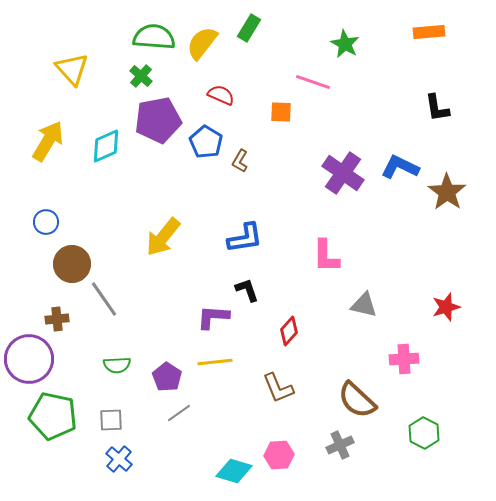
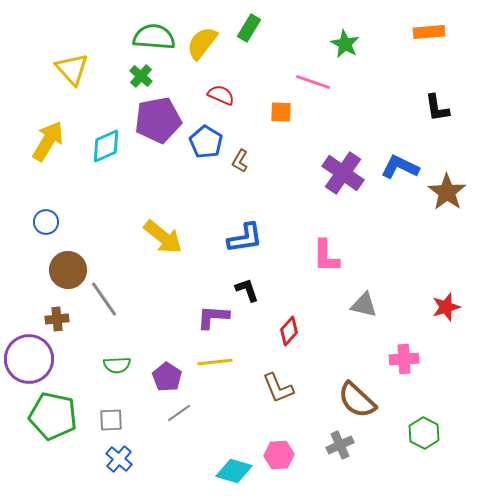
yellow arrow at (163, 237): rotated 90 degrees counterclockwise
brown circle at (72, 264): moved 4 px left, 6 px down
